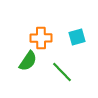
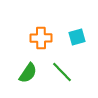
green semicircle: moved 12 px down
